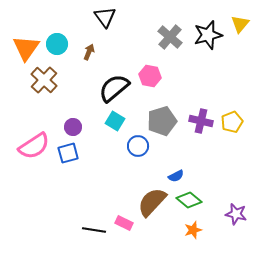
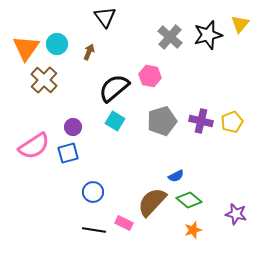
blue circle: moved 45 px left, 46 px down
